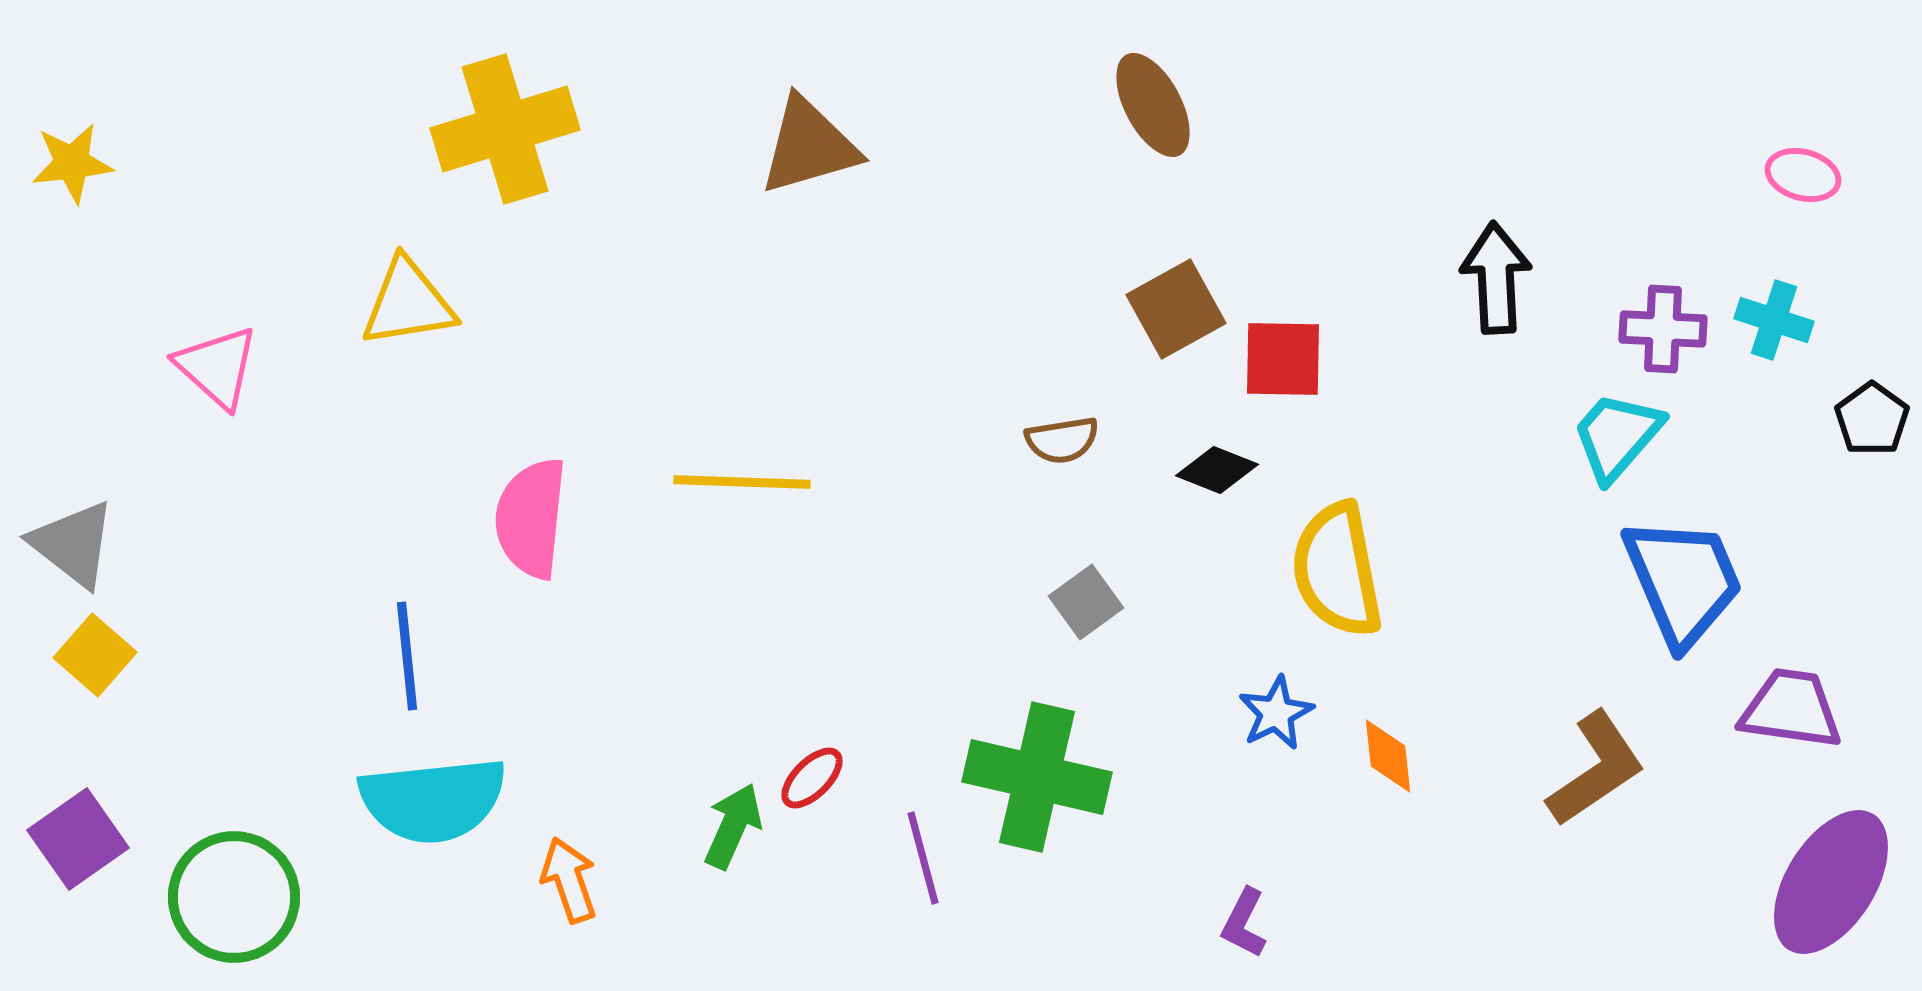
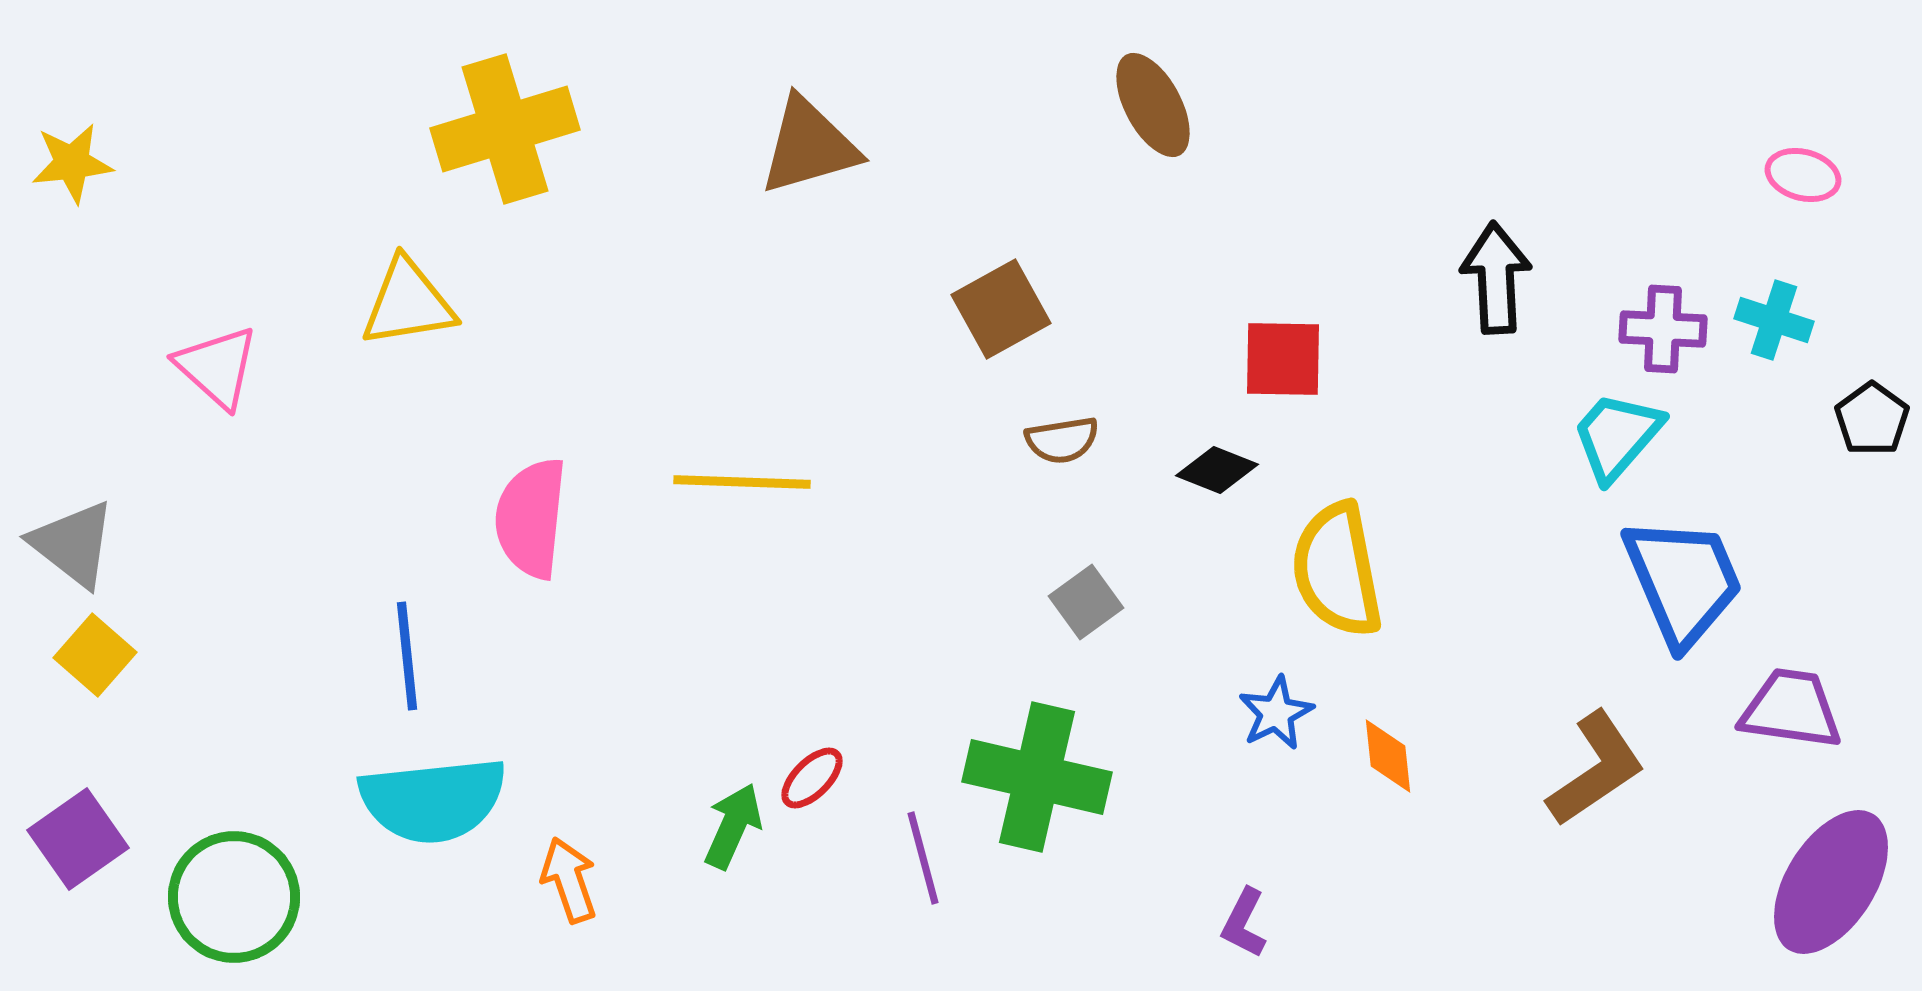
brown square: moved 175 px left
